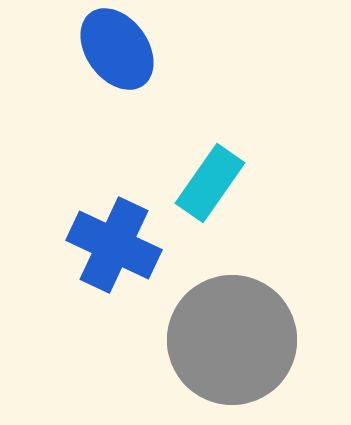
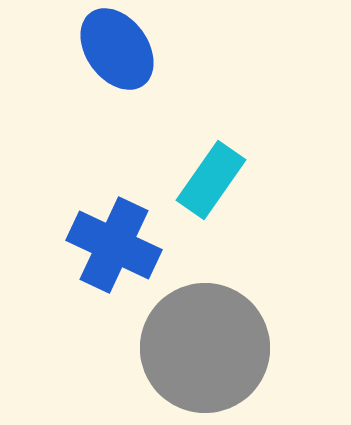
cyan rectangle: moved 1 px right, 3 px up
gray circle: moved 27 px left, 8 px down
